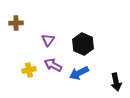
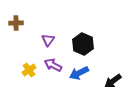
yellow cross: rotated 24 degrees counterclockwise
black arrow: moved 3 px left, 1 px up; rotated 66 degrees clockwise
